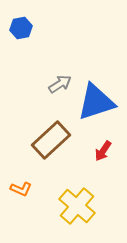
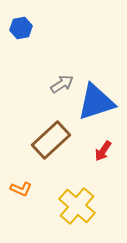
gray arrow: moved 2 px right
